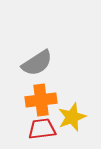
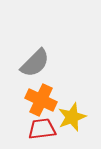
gray semicircle: moved 2 px left; rotated 12 degrees counterclockwise
orange cross: rotated 32 degrees clockwise
